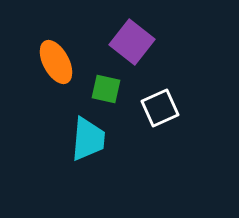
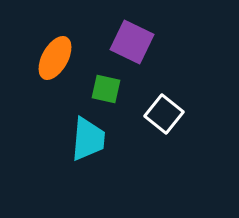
purple square: rotated 12 degrees counterclockwise
orange ellipse: moved 1 px left, 4 px up; rotated 57 degrees clockwise
white square: moved 4 px right, 6 px down; rotated 27 degrees counterclockwise
